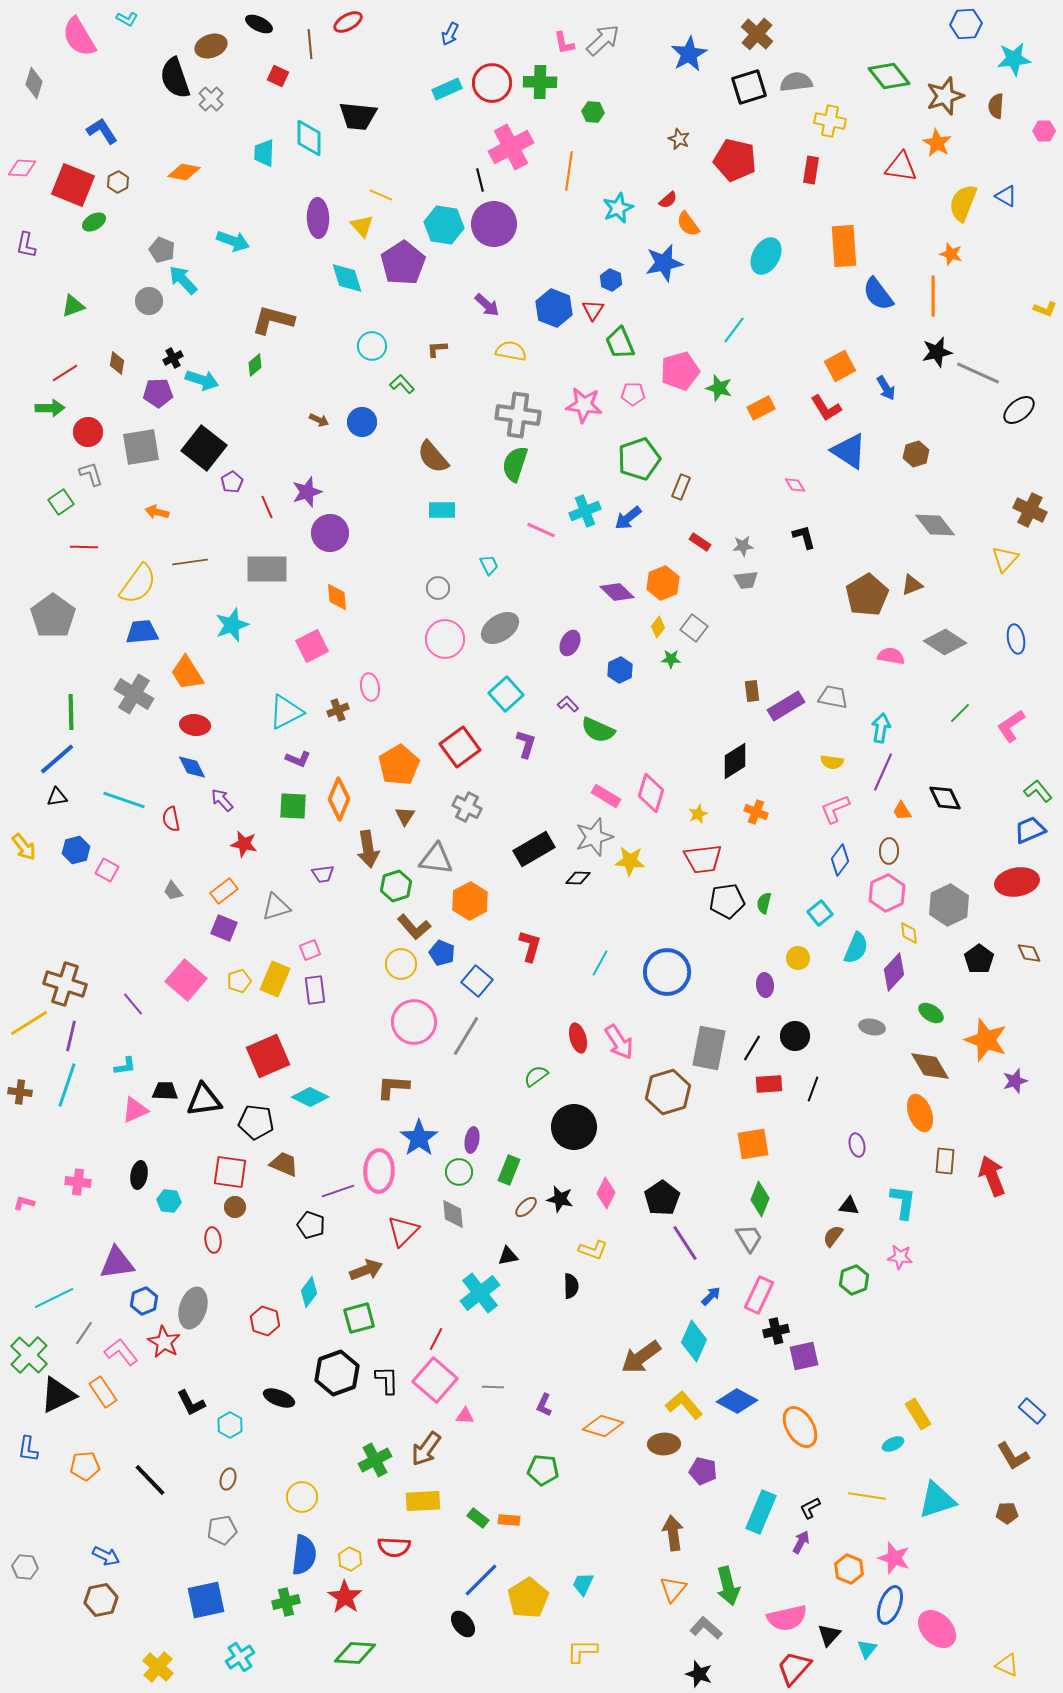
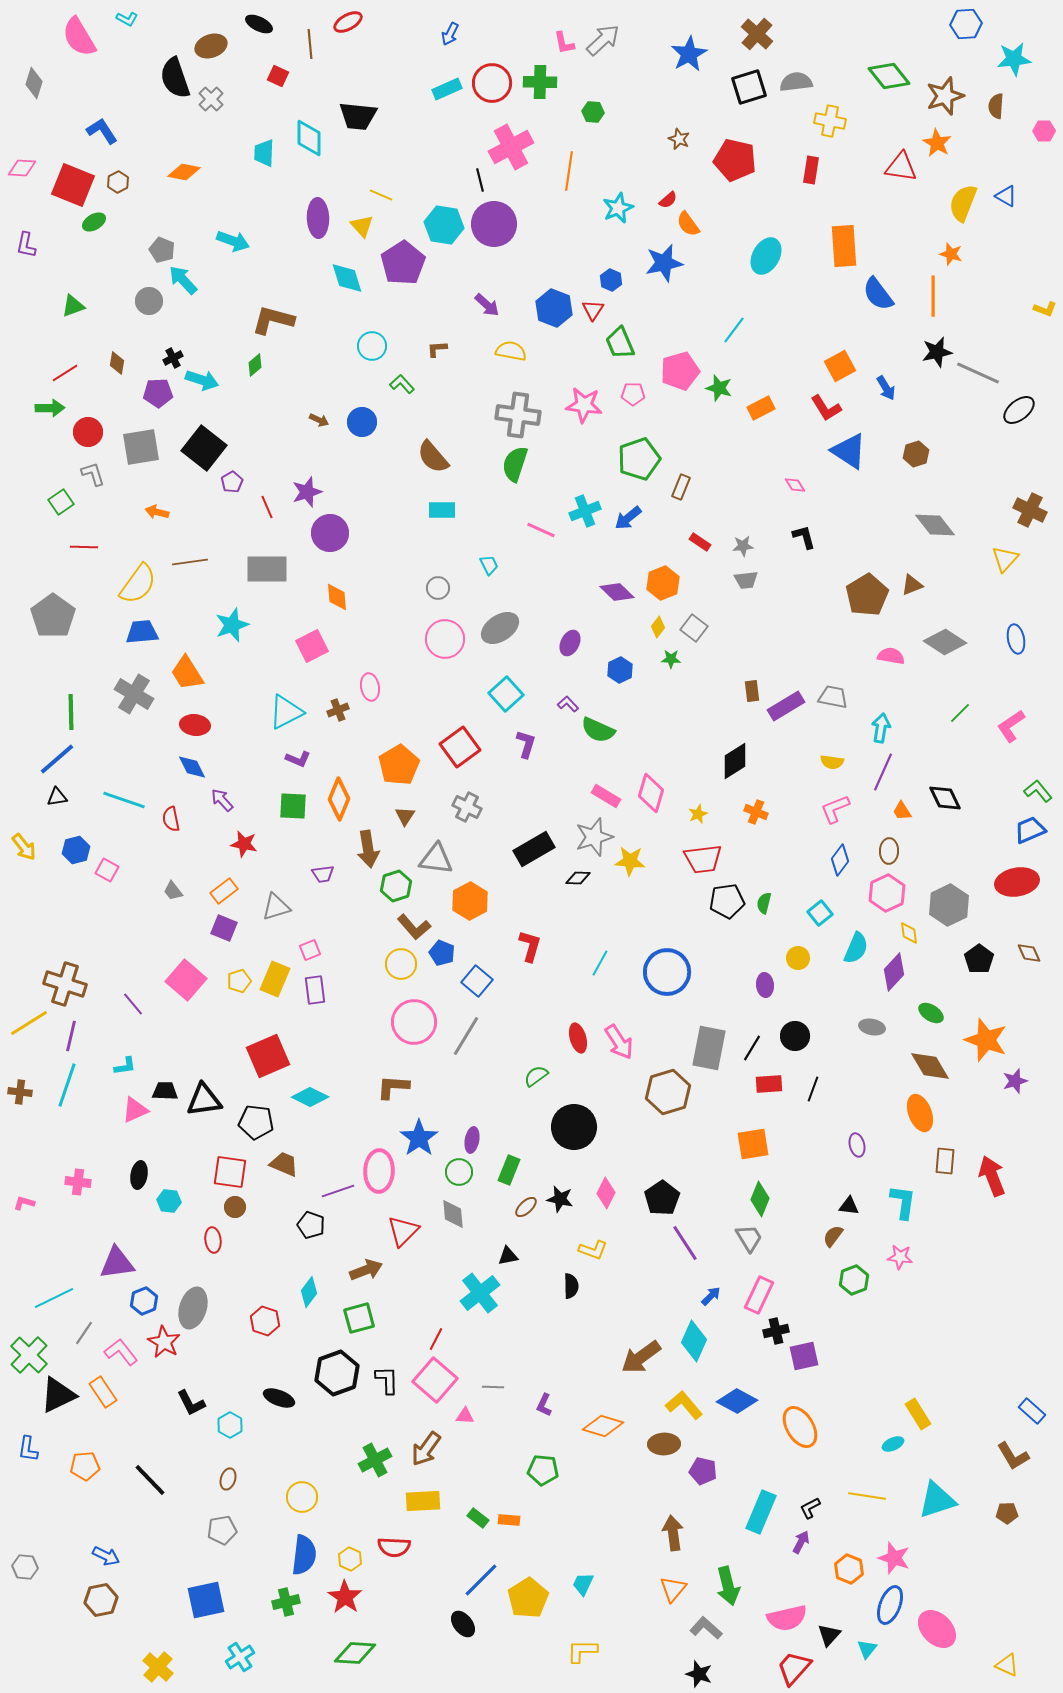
gray L-shape at (91, 474): moved 2 px right
